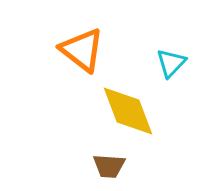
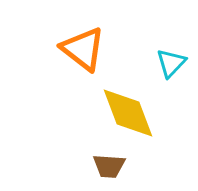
orange triangle: moved 1 px right, 1 px up
yellow diamond: moved 2 px down
